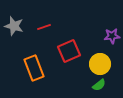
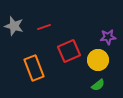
purple star: moved 4 px left, 1 px down
yellow circle: moved 2 px left, 4 px up
green semicircle: moved 1 px left
